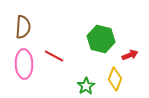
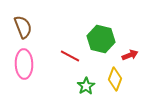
brown semicircle: rotated 25 degrees counterclockwise
red line: moved 16 px right
